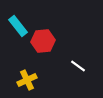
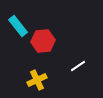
white line: rotated 70 degrees counterclockwise
yellow cross: moved 10 px right
